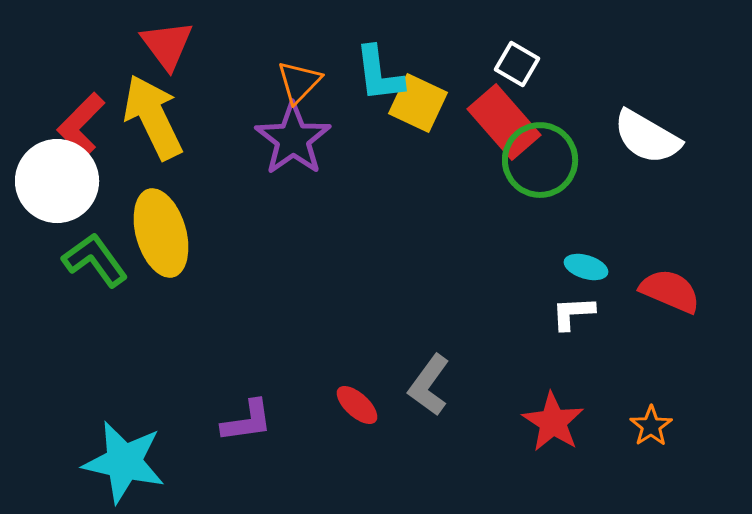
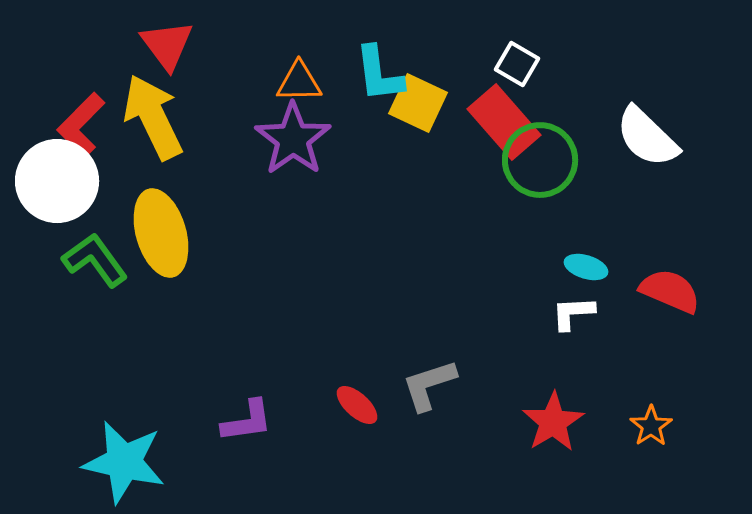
orange triangle: rotated 45 degrees clockwise
white semicircle: rotated 14 degrees clockwise
gray L-shape: rotated 36 degrees clockwise
red star: rotated 8 degrees clockwise
